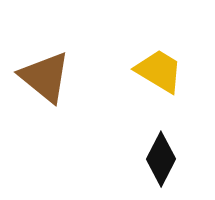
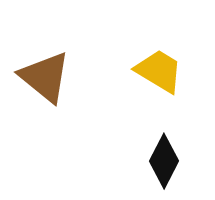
black diamond: moved 3 px right, 2 px down
